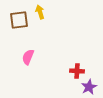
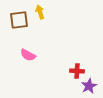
pink semicircle: moved 2 px up; rotated 84 degrees counterclockwise
purple star: moved 1 px up
